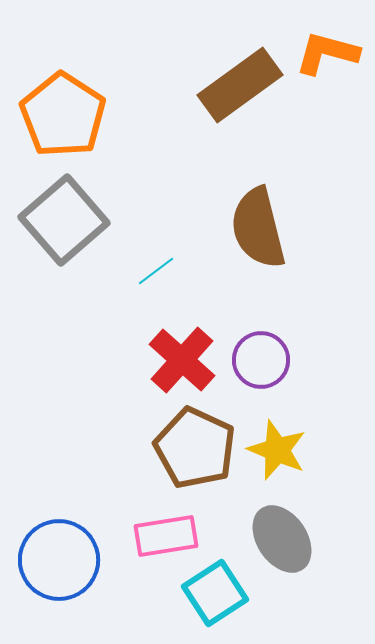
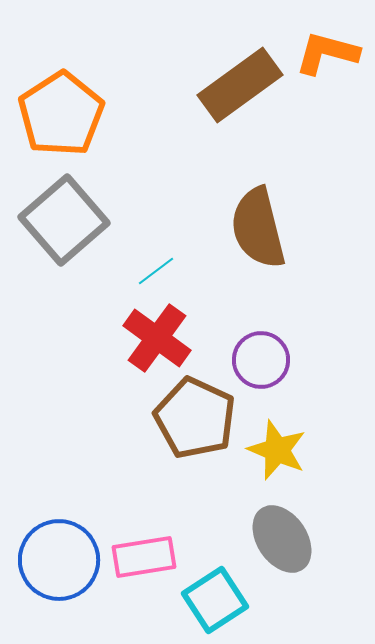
orange pentagon: moved 2 px left, 1 px up; rotated 6 degrees clockwise
red cross: moved 25 px left, 22 px up; rotated 6 degrees counterclockwise
brown pentagon: moved 30 px up
pink rectangle: moved 22 px left, 21 px down
cyan square: moved 7 px down
